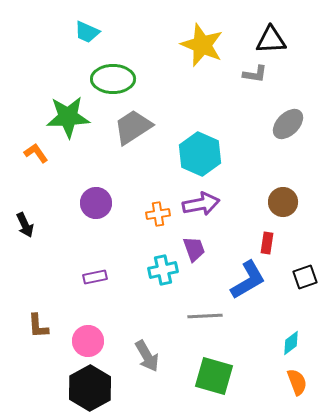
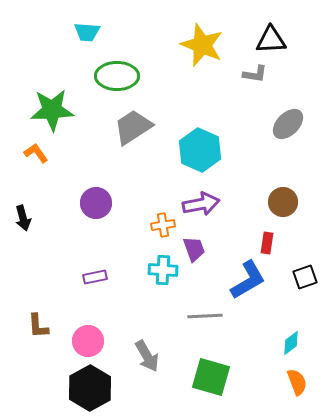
cyan trapezoid: rotated 20 degrees counterclockwise
green ellipse: moved 4 px right, 3 px up
green star: moved 16 px left, 7 px up
cyan hexagon: moved 4 px up
orange cross: moved 5 px right, 11 px down
black arrow: moved 2 px left, 7 px up; rotated 10 degrees clockwise
cyan cross: rotated 16 degrees clockwise
green square: moved 3 px left, 1 px down
